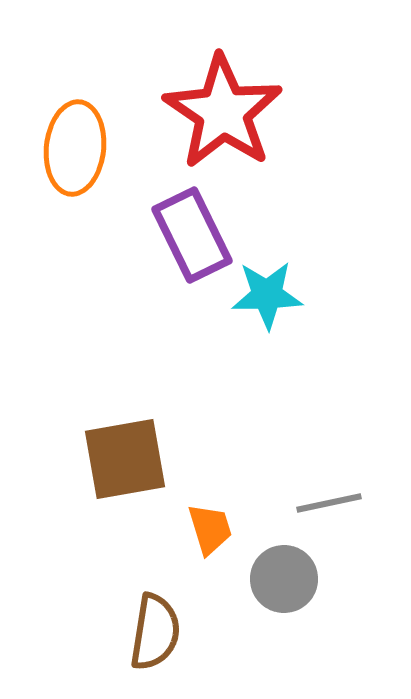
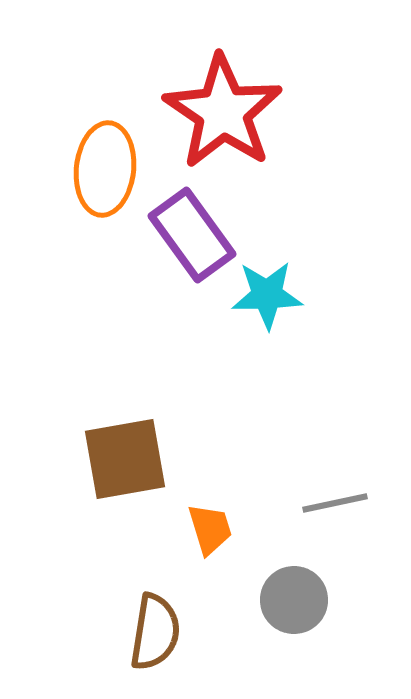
orange ellipse: moved 30 px right, 21 px down
purple rectangle: rotated 10 degrees counterclockwise
gray line: moved 6 px right
gray circle: moved 10 px right, 21 px down
